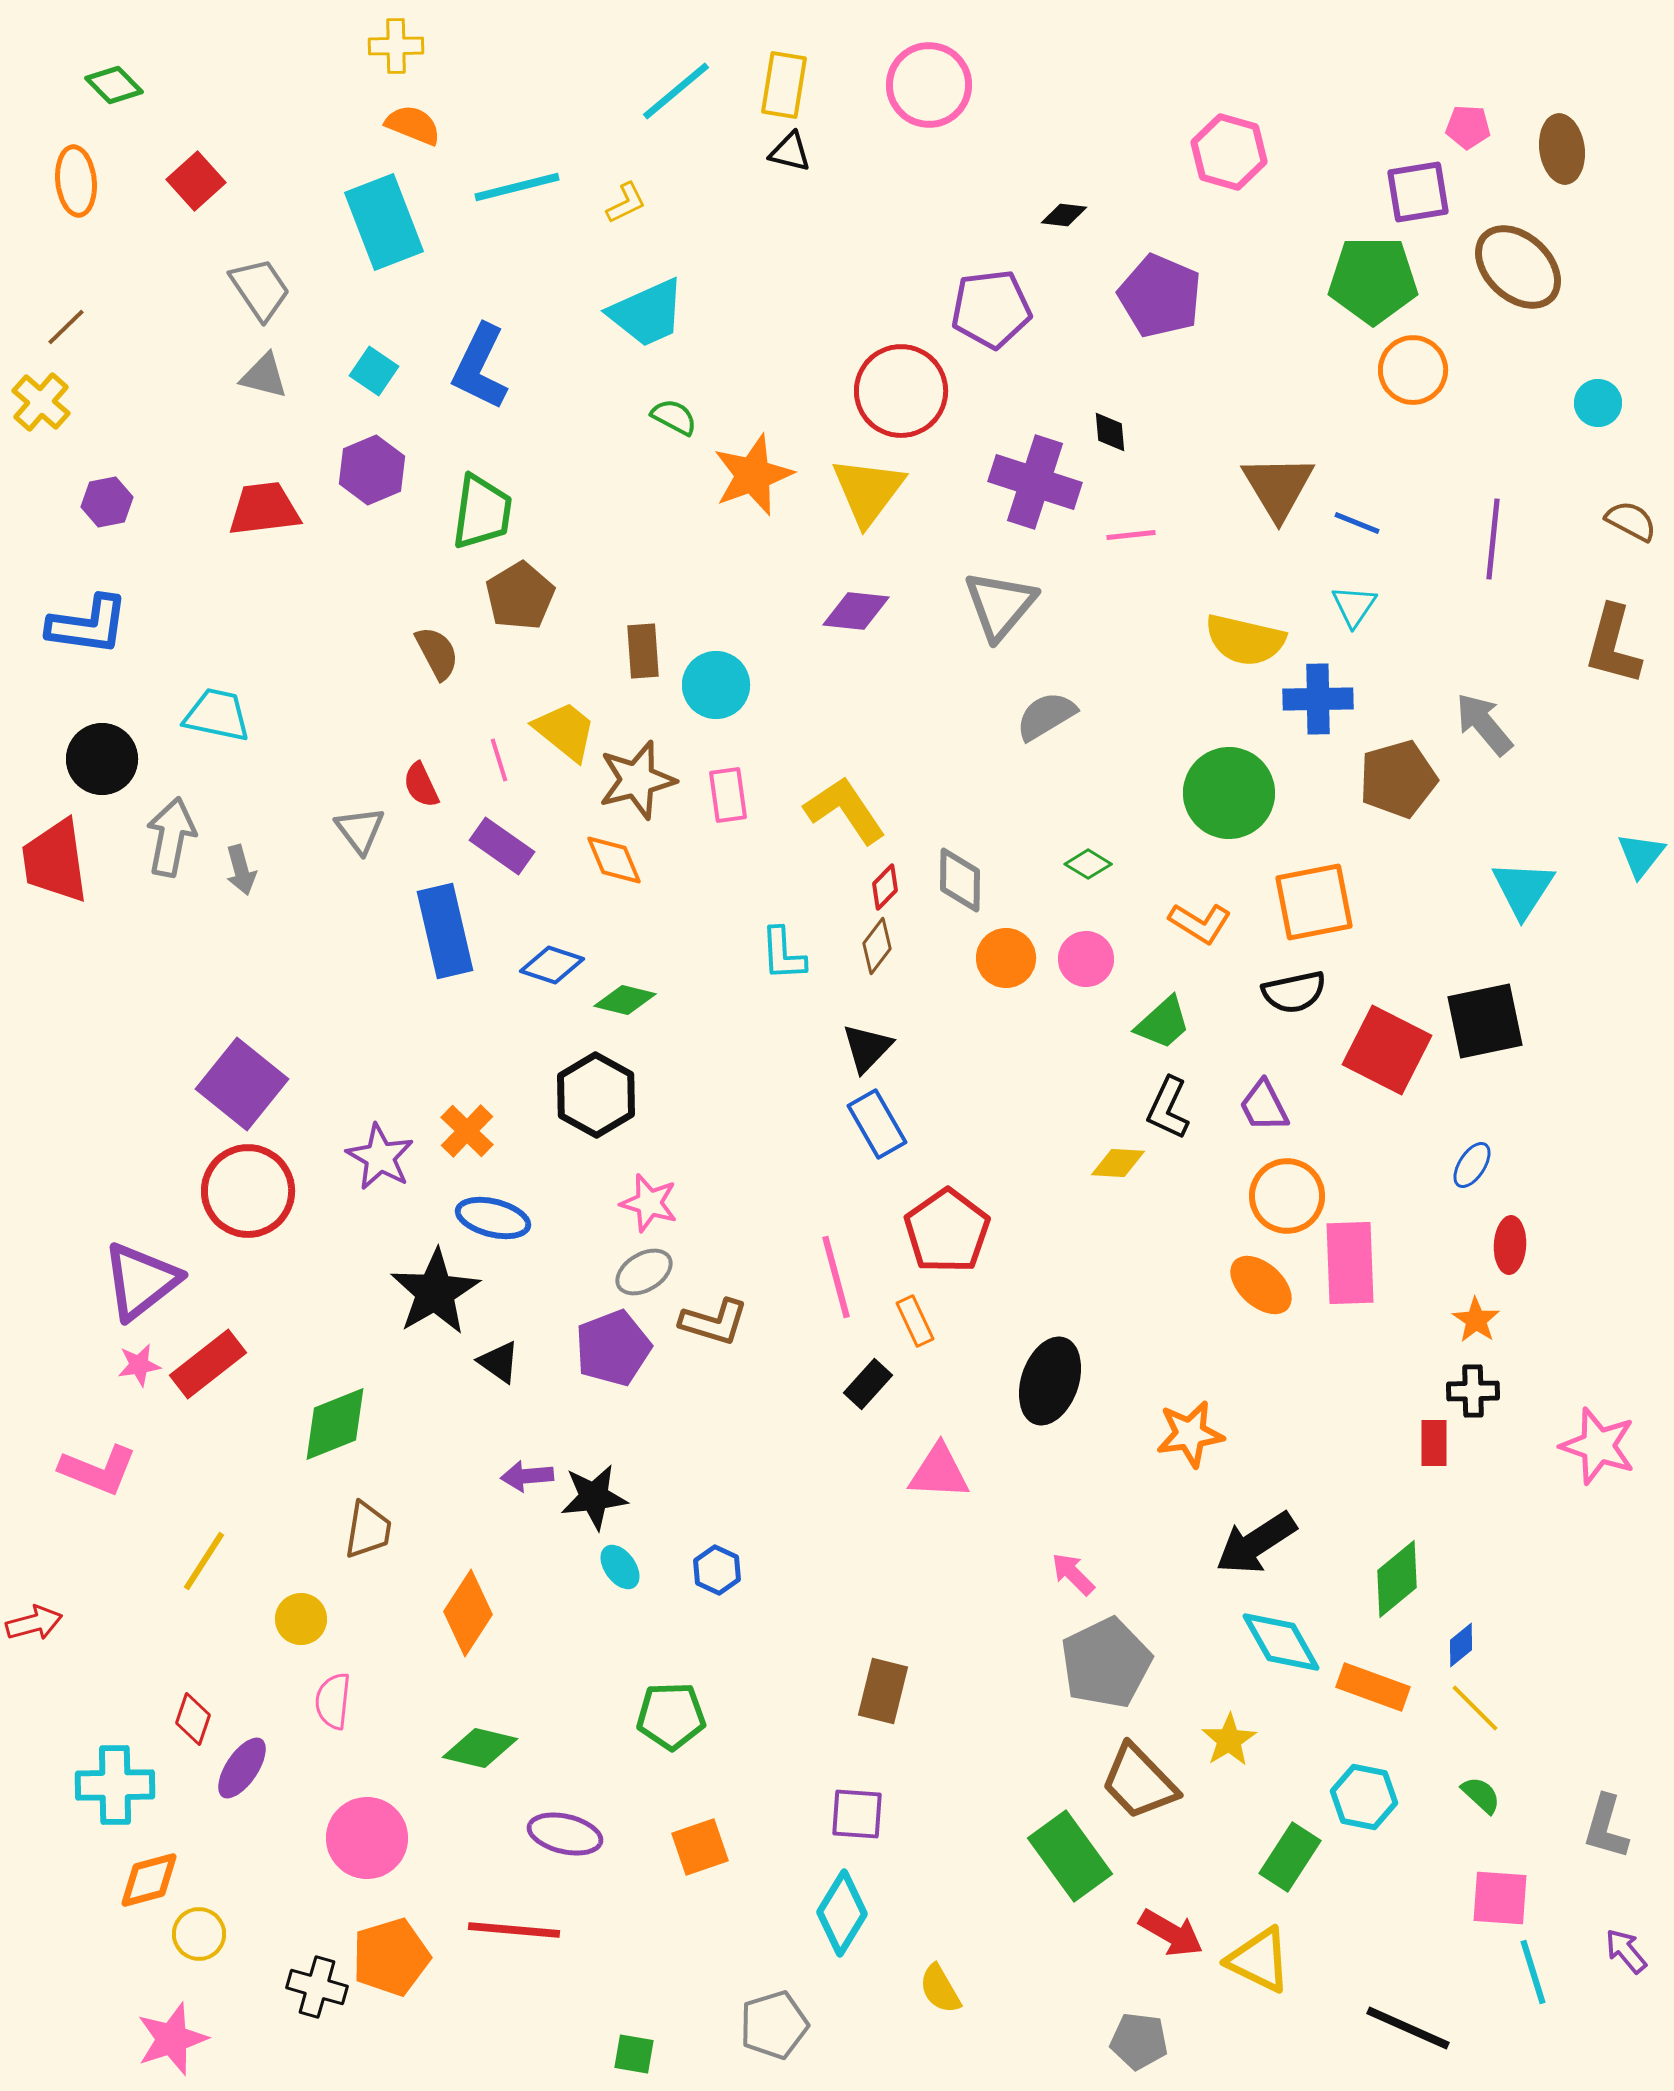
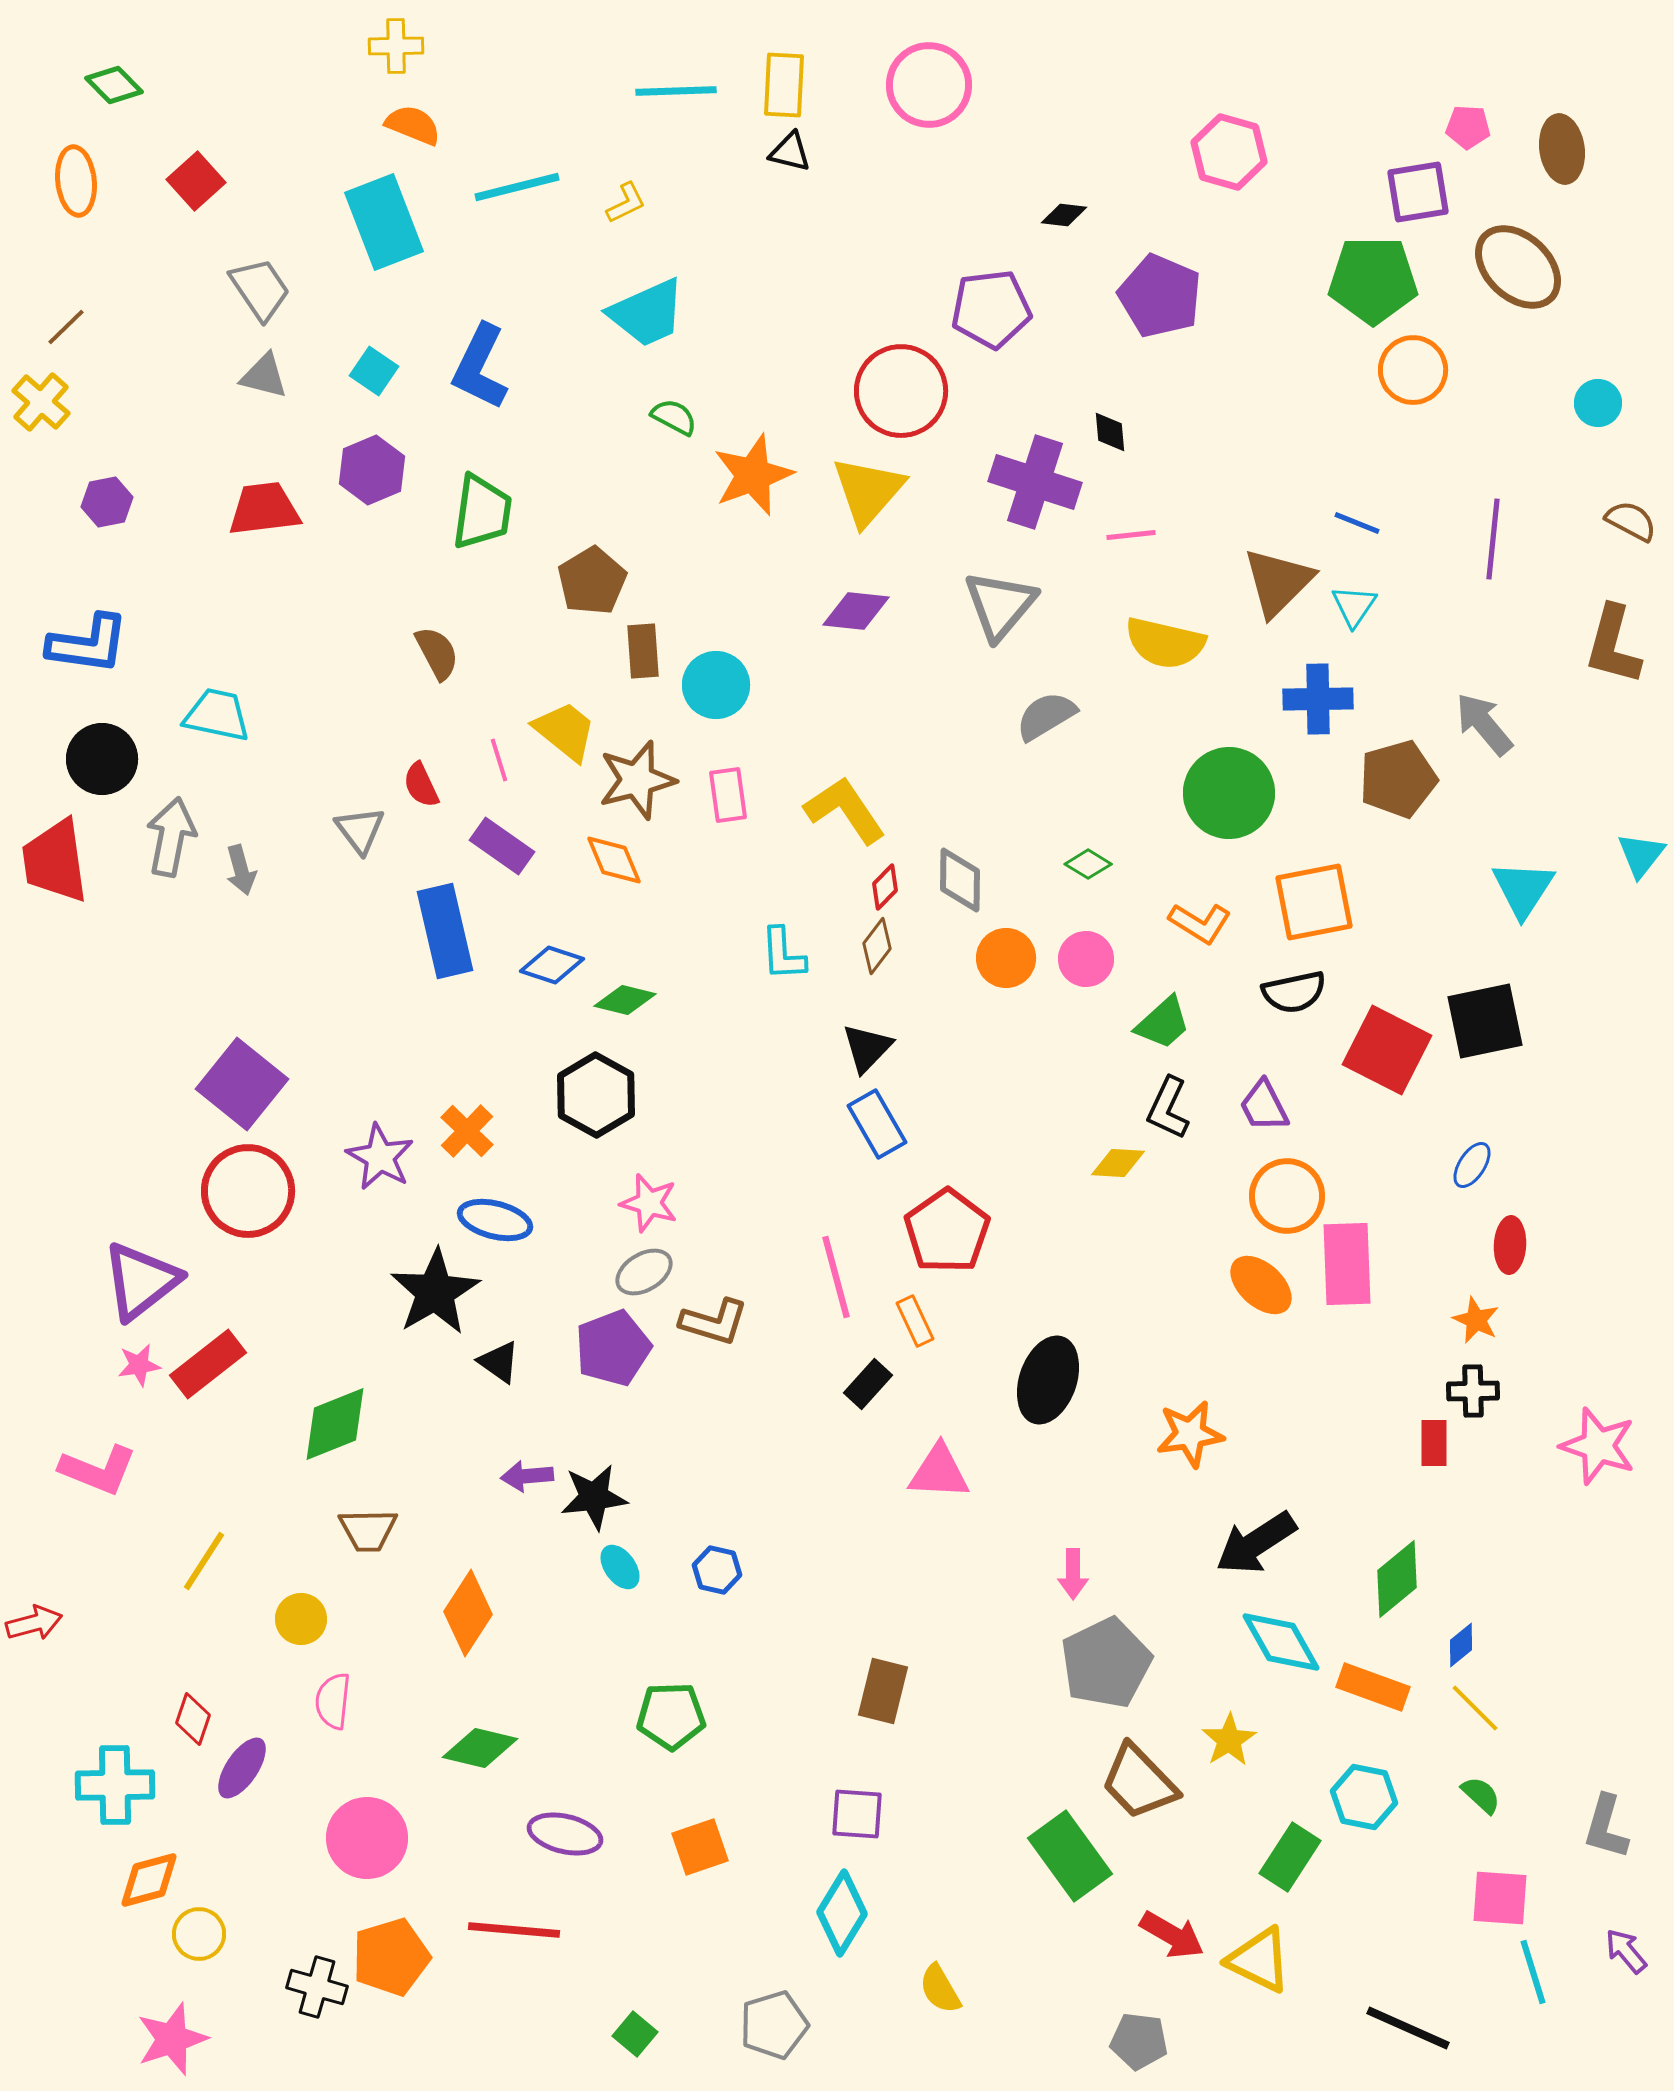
yellow rectangle at (784, 85): rotated 6 degrees counterclockwise
cyan line at (676, 91): rotated 38 degrees clockwise
brown triangle at (1278, 487): moved 95 px down; rotated 16 degrees clockwise
yellow triangle at (868, 491): rotated 4 degrees clockwise
brown pentagon at (520, 596): moved 72 px right, 15 px up
blue L-shape at (88, 625): moved 19 px down
yellow semicircle at (1245, 640): moved 80 px left, 3 px down
blue ellipse at (493, 1218): moved 2 px right, 2 px down
pink rectangle at (1350, 1263): moved 3 px left, 1 px down
orange star at (1476, 1320): rotated 9 degrees counterclockwise
black ellipse at (1050, 1381): moved 2 px left, 1 px up
brown trapezoid at (368, 1530): rotated 80 degrees clockwise
blue hexagon at (717, 1570): rotated 12 degrees counterclockwise
pink arrow at (1073, 1574): rotated 135 degrees counterclockwise
red arrow at (1171, 1933): moved 1 px right, 2 px down
green square at (634, 2054): moved 1 px right, 20 px up; rotated 30 degrees clockwise
